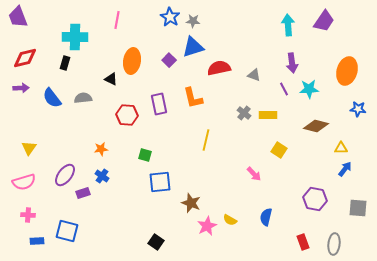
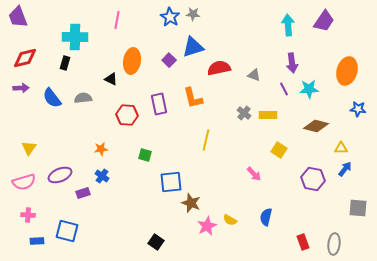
gray star at (193, 21): moved 7 px up
purple ellipse at (65, 175): moved 5 px left; rotated 30 degrees clockwise
blue square at (160, 182): moved 11 px right
purple hexagon at (315, 199): moved 2 px left, 20 px up
